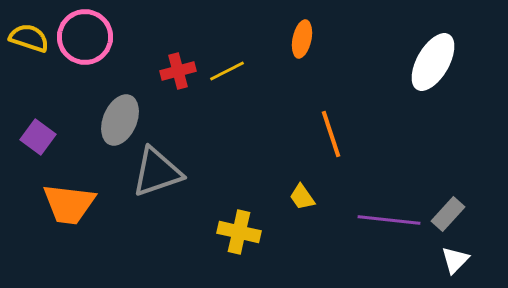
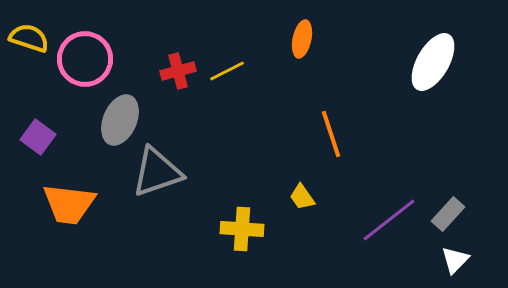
pink circle: moved 22 px down
purple line: rotated 44 degrees counterclockwise
yellow cross: moved 3 px right, 3 px up; rotated 9 degrees counterclockwise
